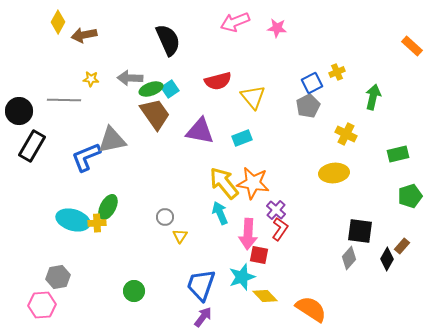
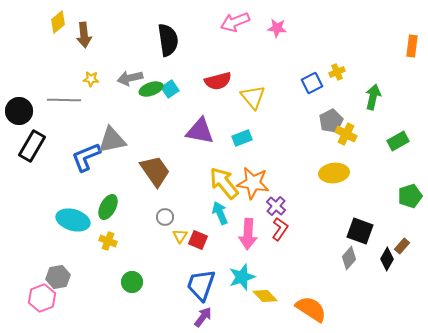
yellow diamond at (58, 22): rotated 20 degrees clockwise
brown arrow at (84, 35): rotated 85 degrees counterclockwise
black semicircle at (168, 40): rotated 16 degrees clockwise
orange rectangle at (412, 46): rotated 55 degrees clockwise
gray arrow at (130, 78): rotated 15 degrees counterclockwise
gray pentagon at (308, 106): moved 23 px right, 15 px down
brown trapezoid at (155, 114): moved 57 px down
green rectangle at (398, 154): moved 13 px up; rotated 15 degrees counterclockwise
purple cross at (276, 210): moved 4 px up
yellow cross at (97, 223): moved 11 px right, 18 px down; rotated 24 degrees clockwise
black square at (360, 231): rotated 12 degrees clockwise
red square at (259, 255): moved 61 px left, 15 px up; rotated 12 degrees clockwise
green circle at (134, 291): moved 2 px left, 9 px up
pink hexagon at (42, 305): moved 7 px up; rotated 16 degrees counterclockwise
